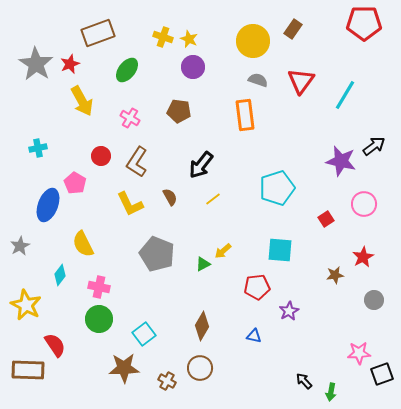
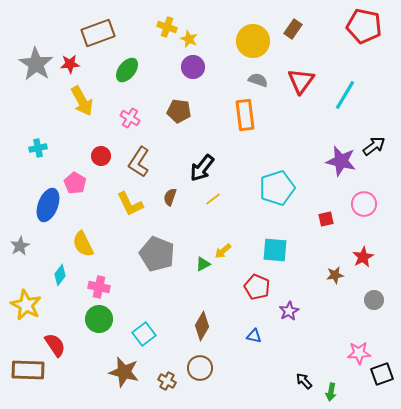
red pentagon at (364, 23): moved 3 px down; rotated 12 degrees clockwise
yellow cross at (163, 37): moved 4 px right, 10 px up
red star at (70, 64): rotated 18 degrees clockwise
brown L-shape at (137, 162): moved 2 px right
black arrow at (201, 165): moved 1 px right, 3 px down
brown semicircle at (170, 197): rotated 132 degrees counterclockwise
red square at (326, 219): rotated 21 degrees clockwise
cyan square at (280, 250): moved 5 px left
red pentagon at (257, 287): rotated 30 degrees clockwise
brown star at (124, 368): moved 4 px down; rotated 16 degrees clockwise
